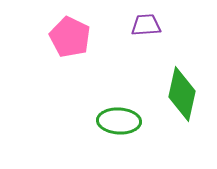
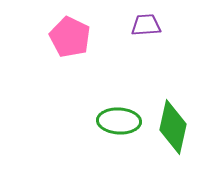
green diamond: moved 9 px left, 33 px down
